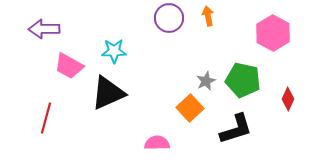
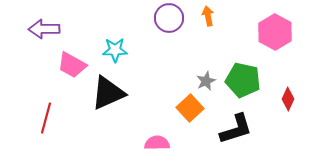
pink hexagon: moved 2 px right, 1 px up
cyan star: moved 1 px right, 1 px up
pink trapezoid: moved 3 px right, 1 px up
